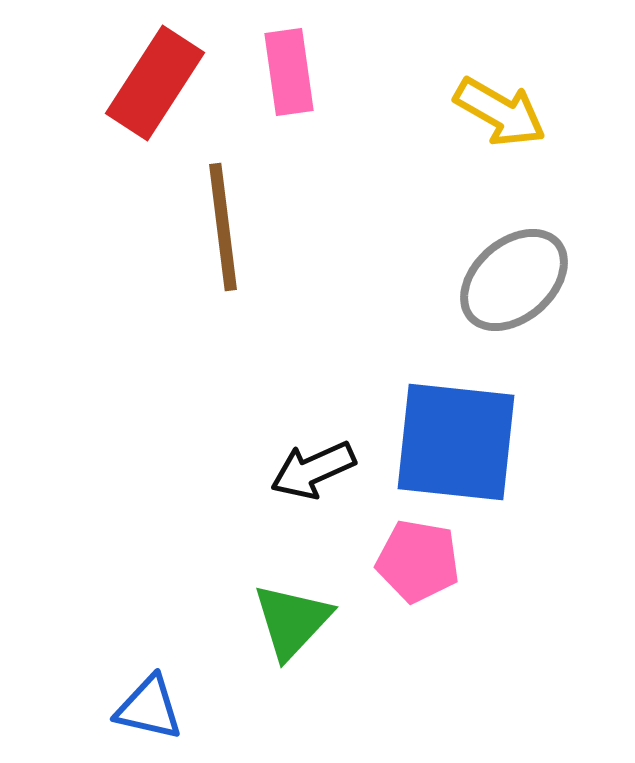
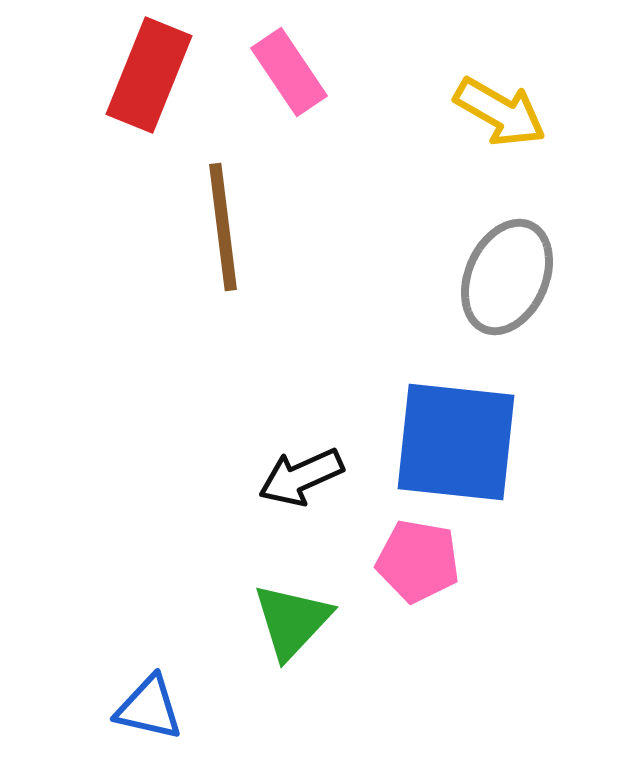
pink rectangle: rotated 26 degrees counterclockwise
red rectangle: moved 6 px left, 8 px up; rotated 11 degrees counterclockwise
gray ellipse: moved 7 px left, 3 px up; rotated 25 degrees counterclockwise
black arrow: moved 12 px left, 7 px down
